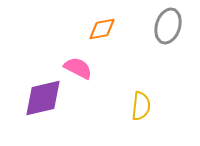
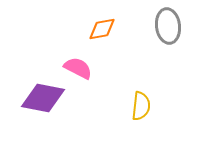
gray ellipse: rotated 24 degrees counterclockwise
purple diamond: rotated 24 degrees clockwise
